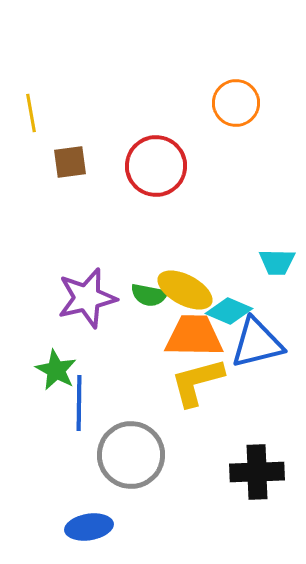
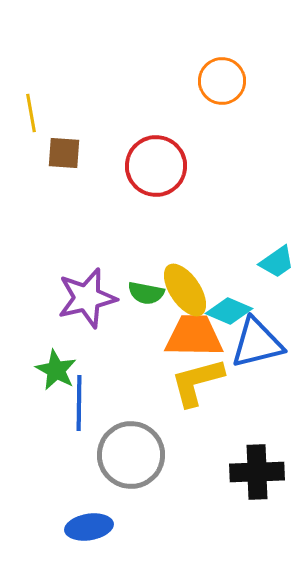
orange circle: moved 14 px left, 22 px up
brown square: moved 6 px left, 9 px up; rotated 12 degrees clockwise
cyan trapezoid: rotated 36 degrees counterclockwise
yellow ellipse: rotated 28 degrees clockwise
green semicircle: moved 3 px left, 2 px up
